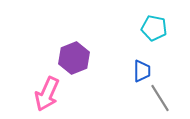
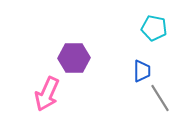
purple hexagon: rotated 20 degrees clockwise
